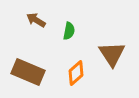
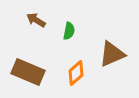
brown triangle: rotated 40 degrees clockwise
